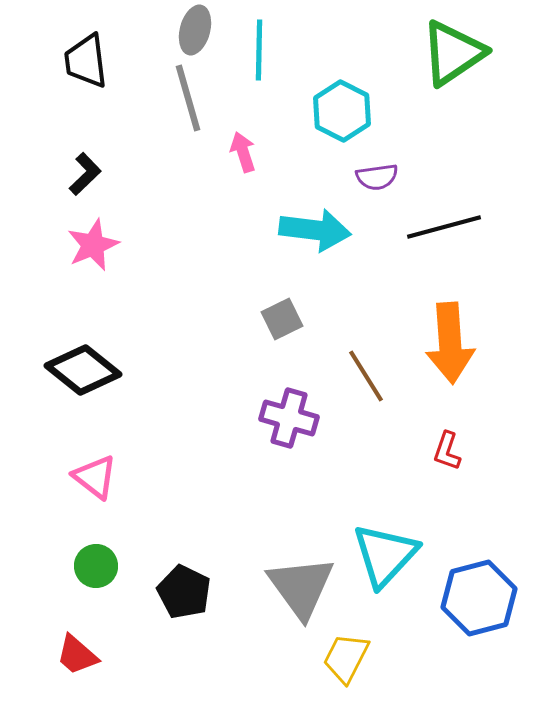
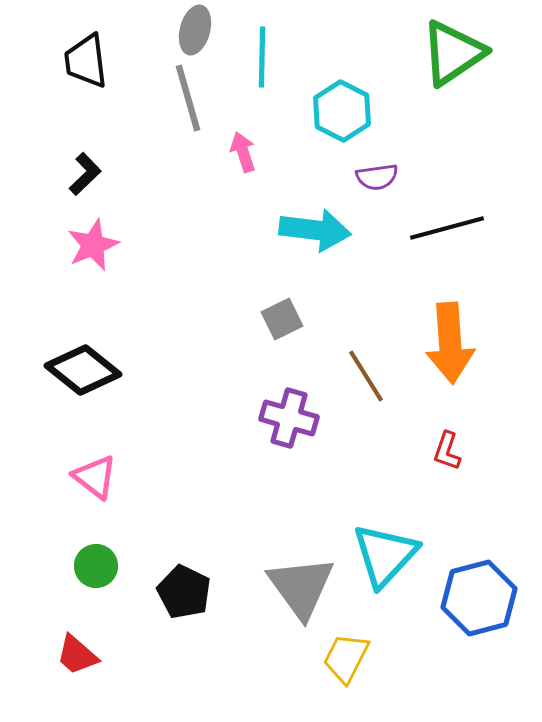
cyan line: moved 3 px right, 7 px down
black line: moved 3 px right, 1 px down
